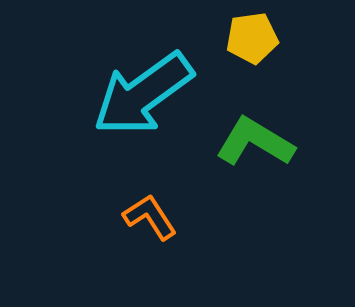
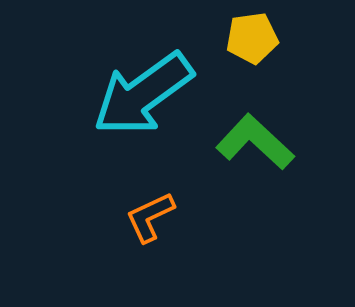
green L-shape: rotated 12 degrees clockwise
orange L-shape: rotated 82 degrees counterclockwise
